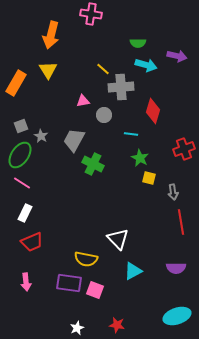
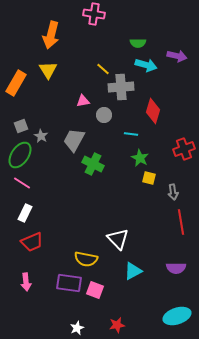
pink cross: moved 3 px right
red star: rotated 21 degrees counterclockwise
